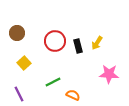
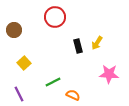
brown circle: moved 3 px left, 3 px up
red circle: moved 24 px up
